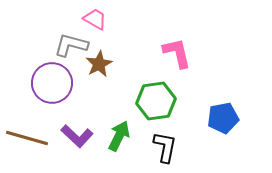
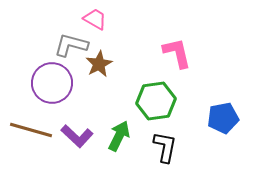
brown line: moved 4 px right, 8 px up
